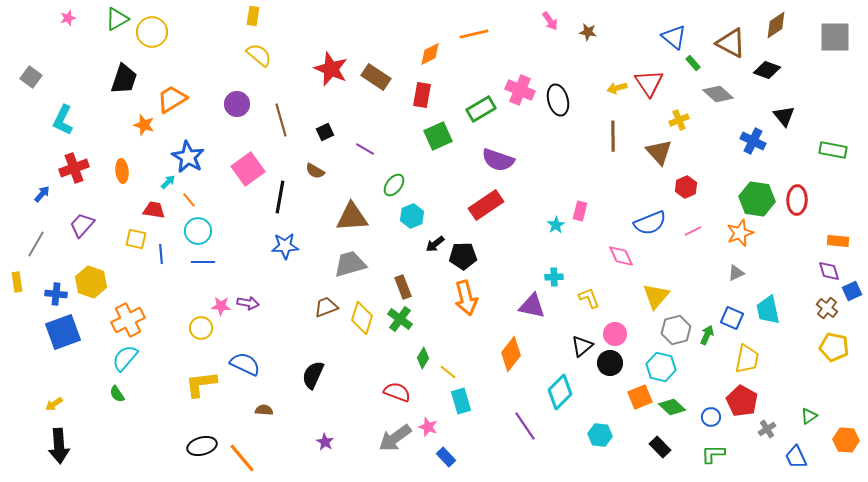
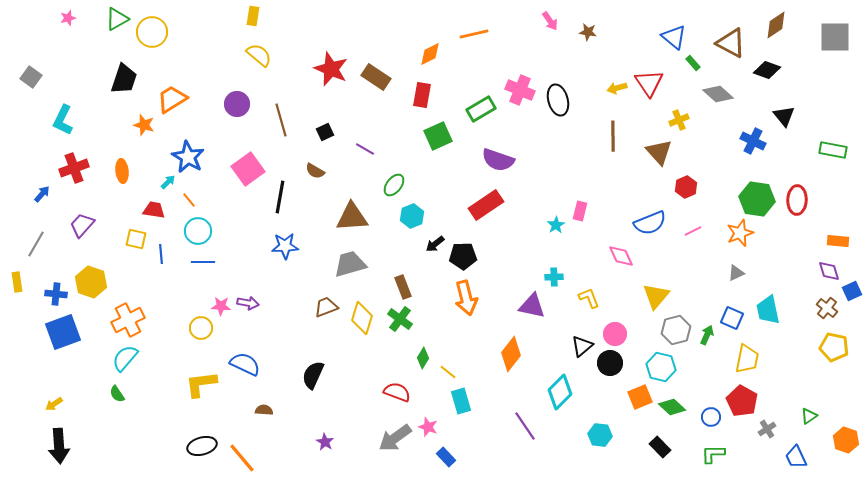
orange hexagon at (846, 440): rotated 15 degrees clockwise
